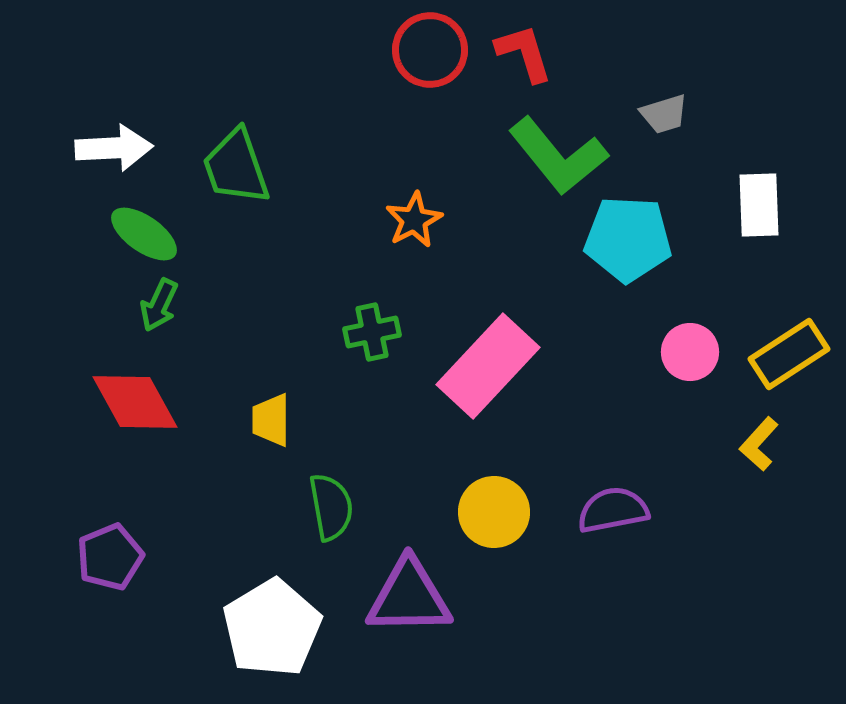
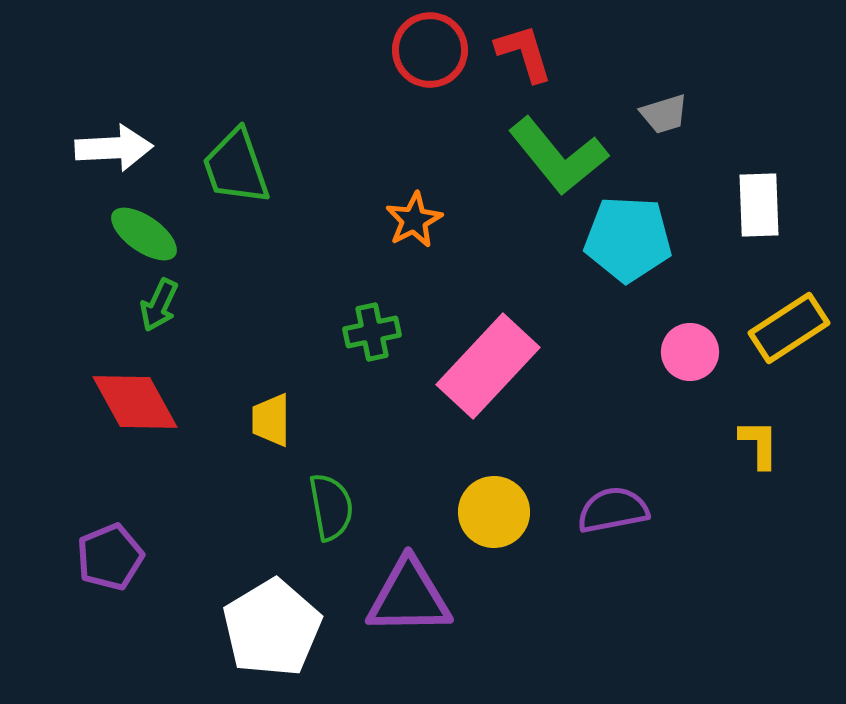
yellow rectangle: moved 26 px up
yellow L-shape: rotated 138 degrees clockwise
